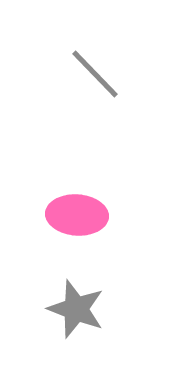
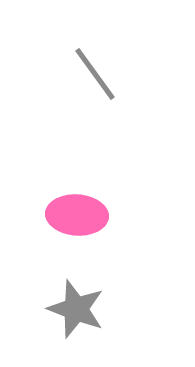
gray line: rotated 8 degrees clockwise
